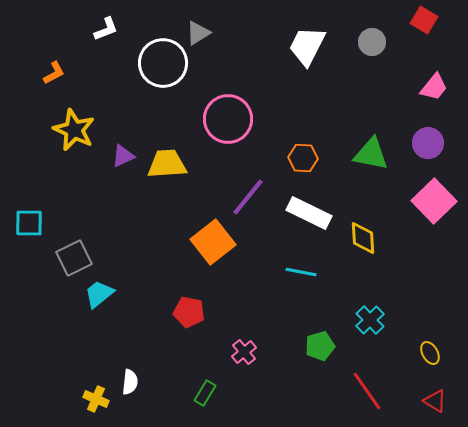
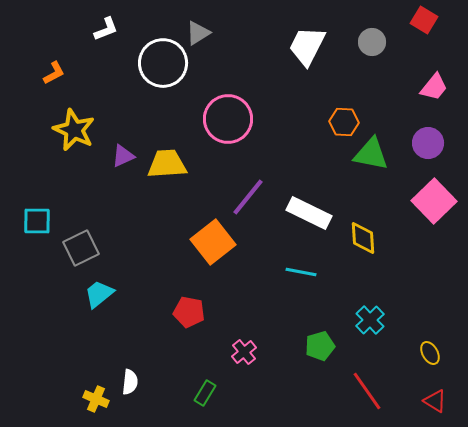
orange hexagon: moved 41 px right, 36 px up
cyan square: moved 8 px right, 2 px up
gray square: moved 7 px right, 10 px up
